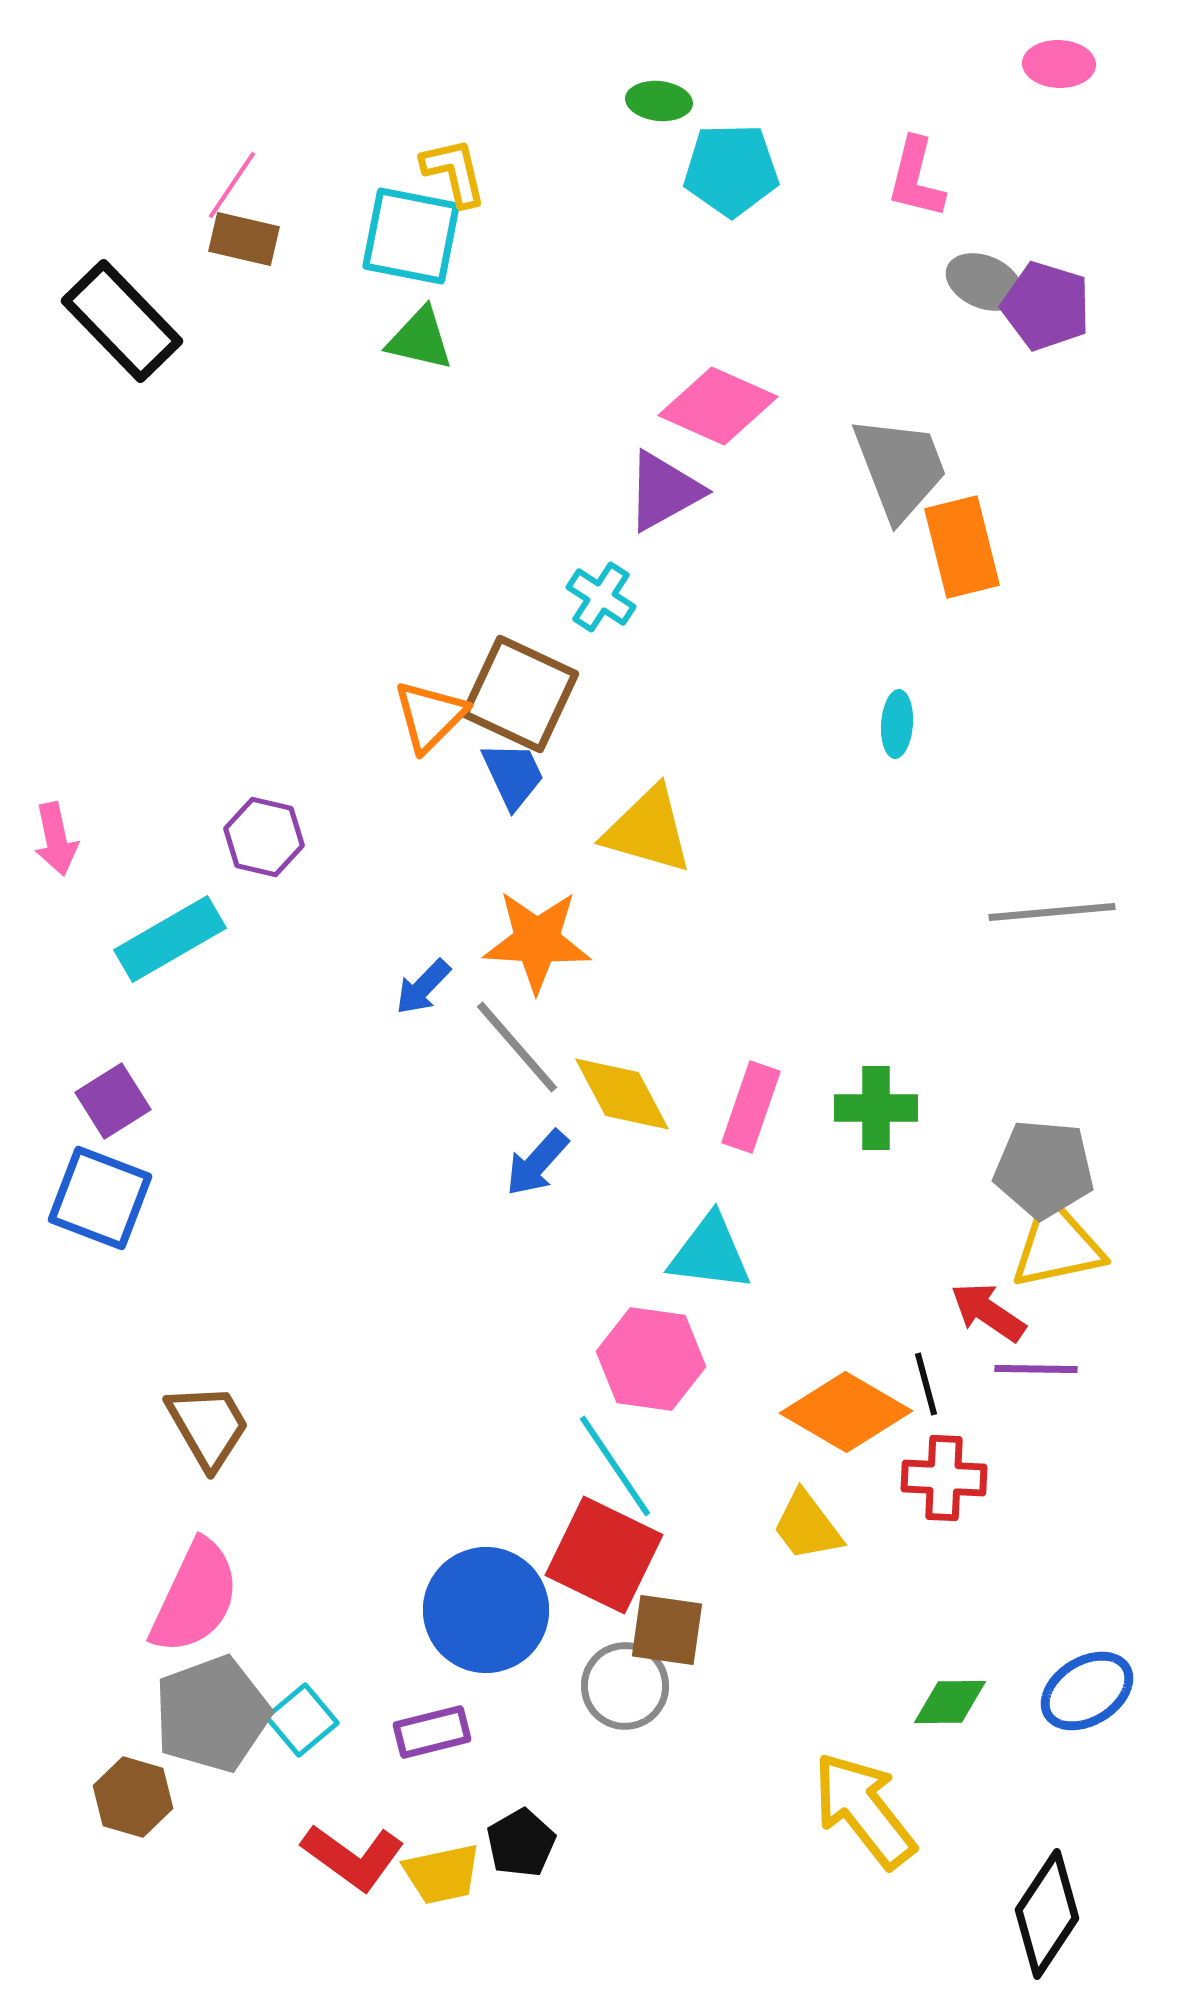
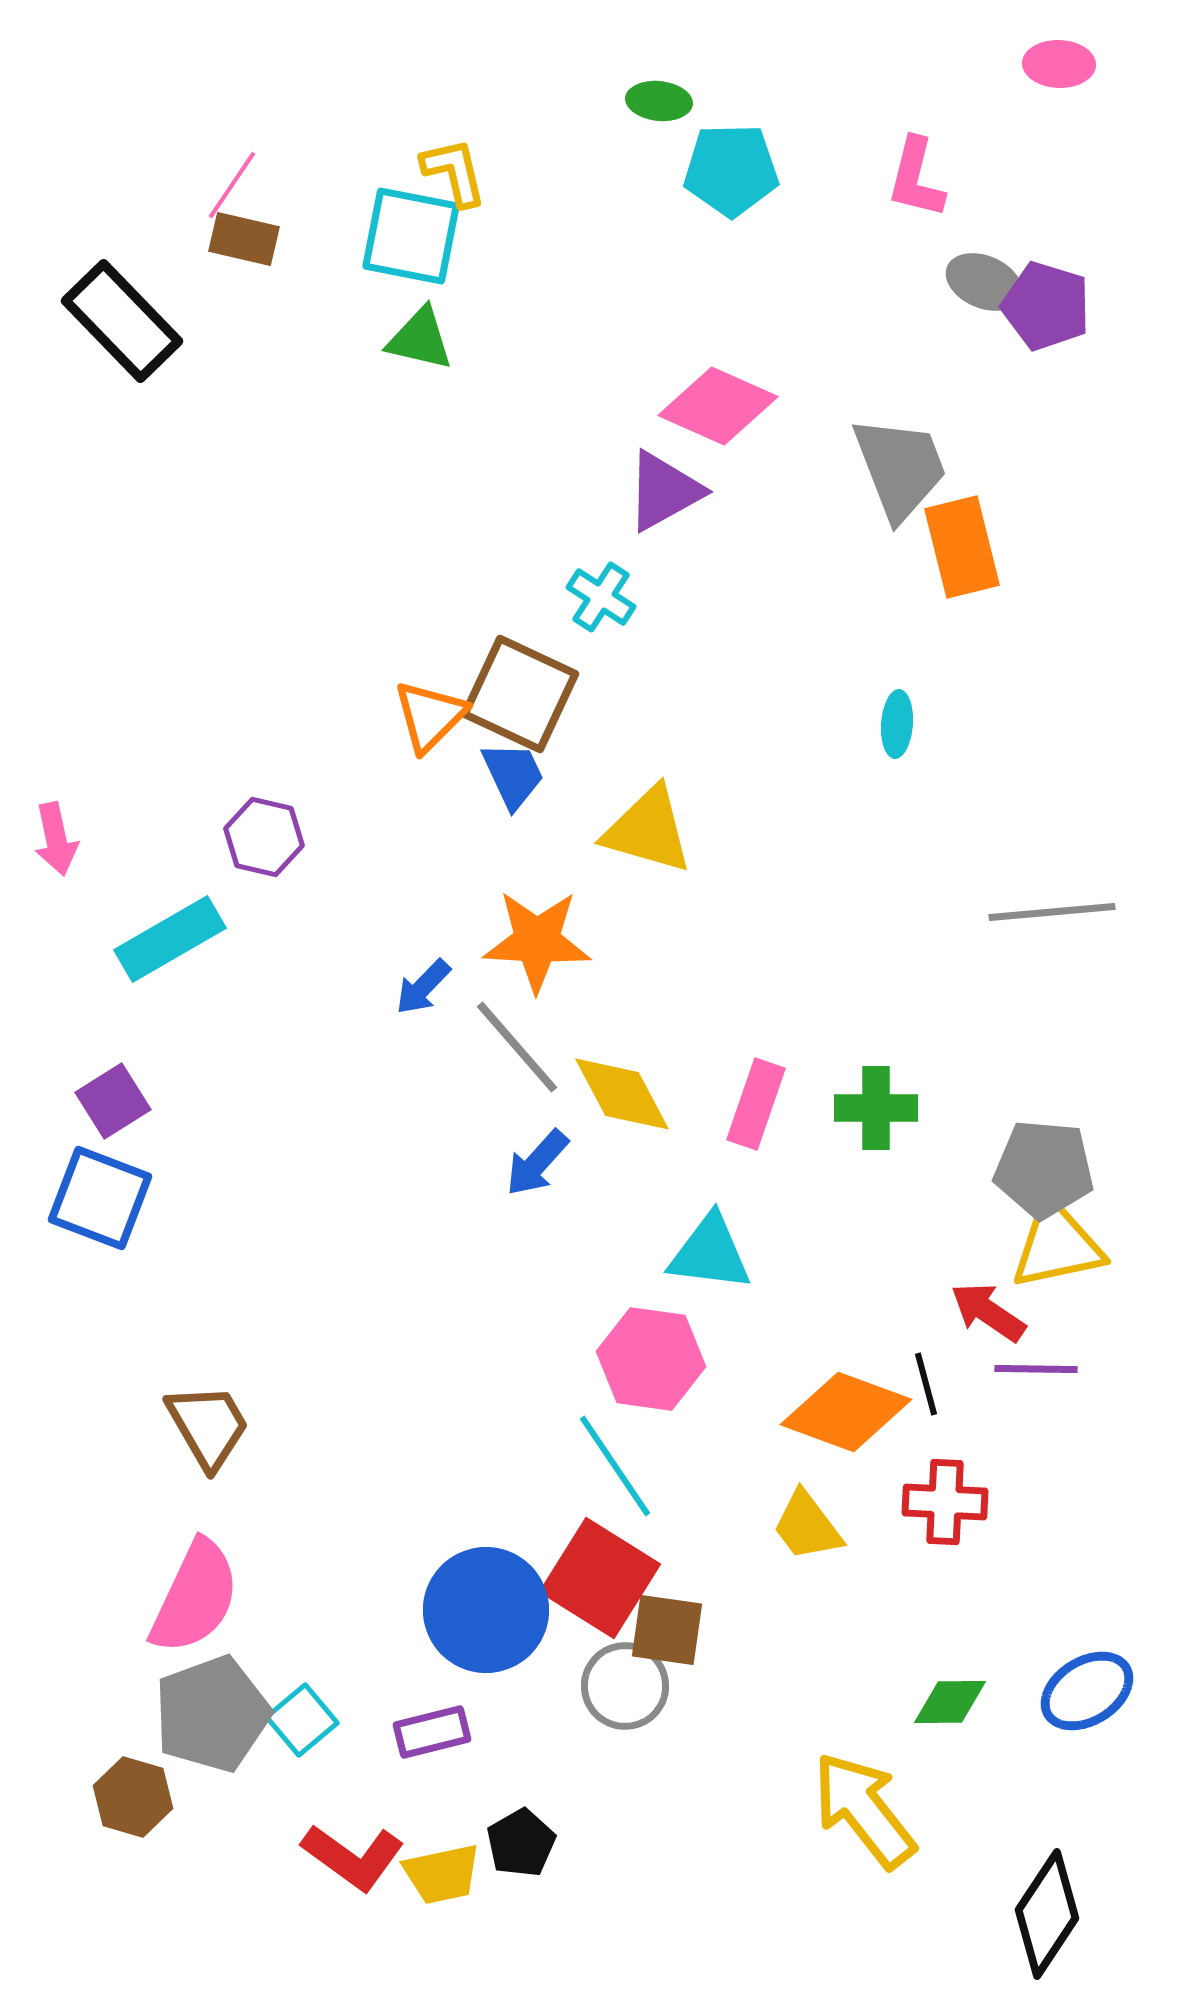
pink rectangle at (751, 1107): moved 5 px right, 3 px up
orange diamond at (846, 1412): rotated 10 degrees counterclockwise
red cross at (944, 1478): moved 1 px right, 24 px down
red square at (604, 1555): moved 4 px left, 23 px down; rotated 6 degrees clockwise
